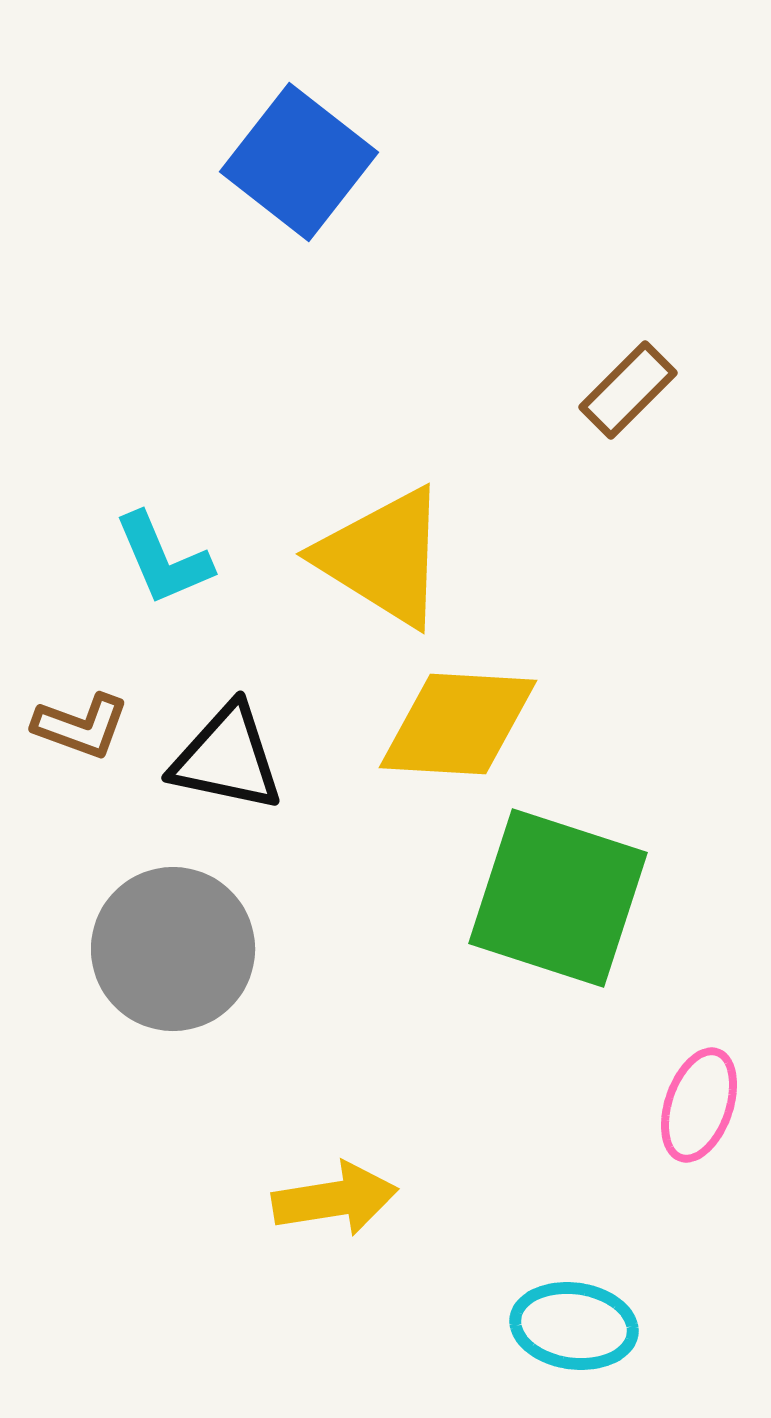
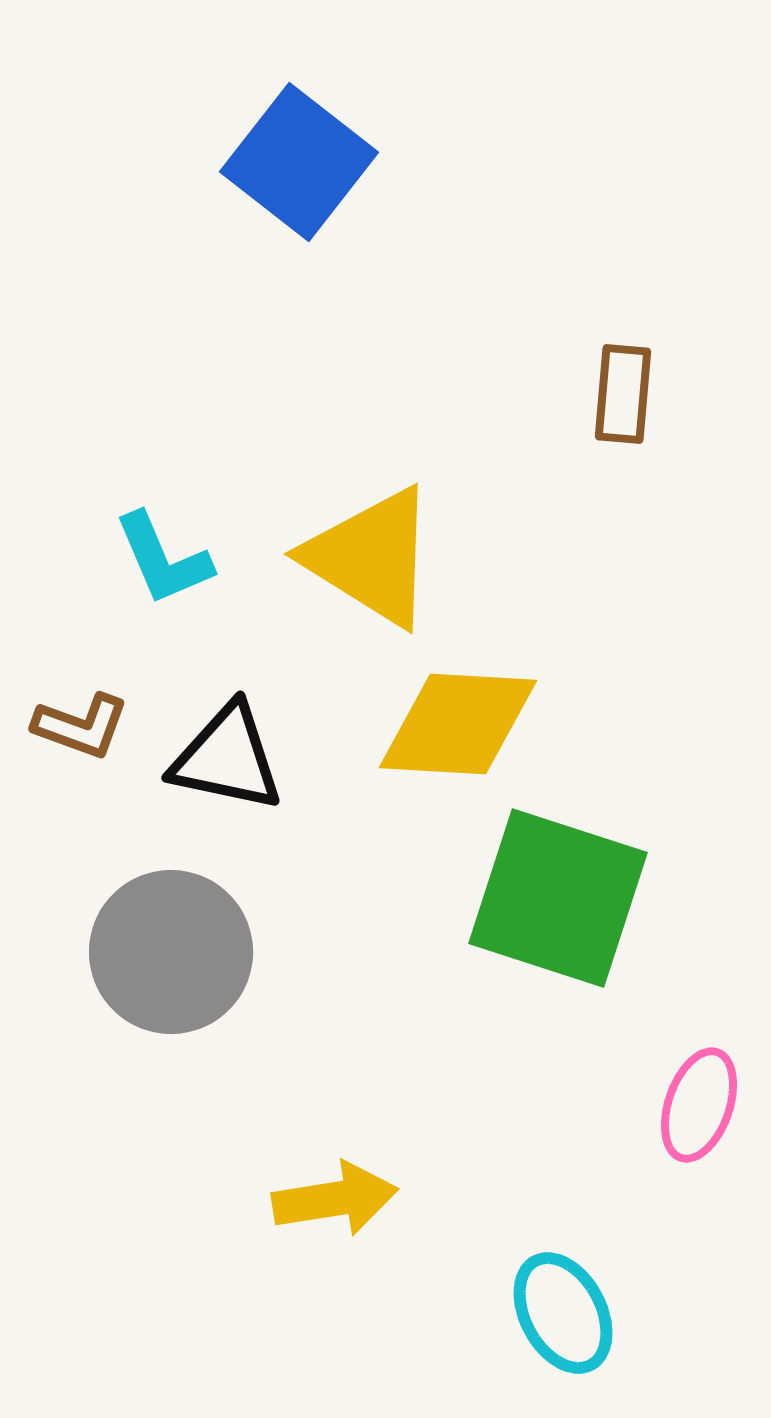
brown rectangle: moved 5 px left, 4 px down; rotated 40 degrees counterclockwise
yellow triangle: moved 12 px left
gray circle: moved 2 px left, 3 px down
cyan ellipse: moved 11 px left, 13 px up; rotated 54 degrees clockwise
